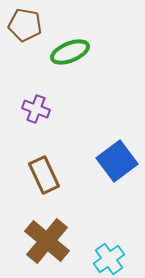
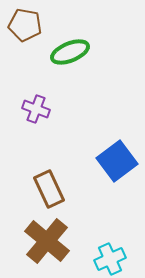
brown rectangle: moved 5 px right, 14 px down
cyan cross: moved 1 px right; rotated 12 degrees clockwise
